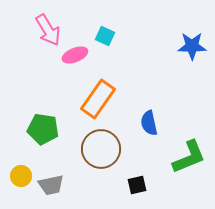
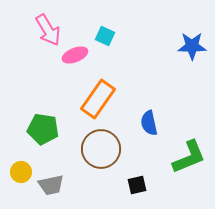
yellow circle: moved 4 px up
